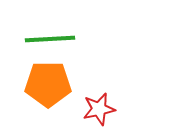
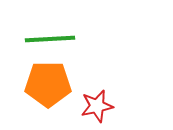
red star: moved 2 px left, 3 px up
